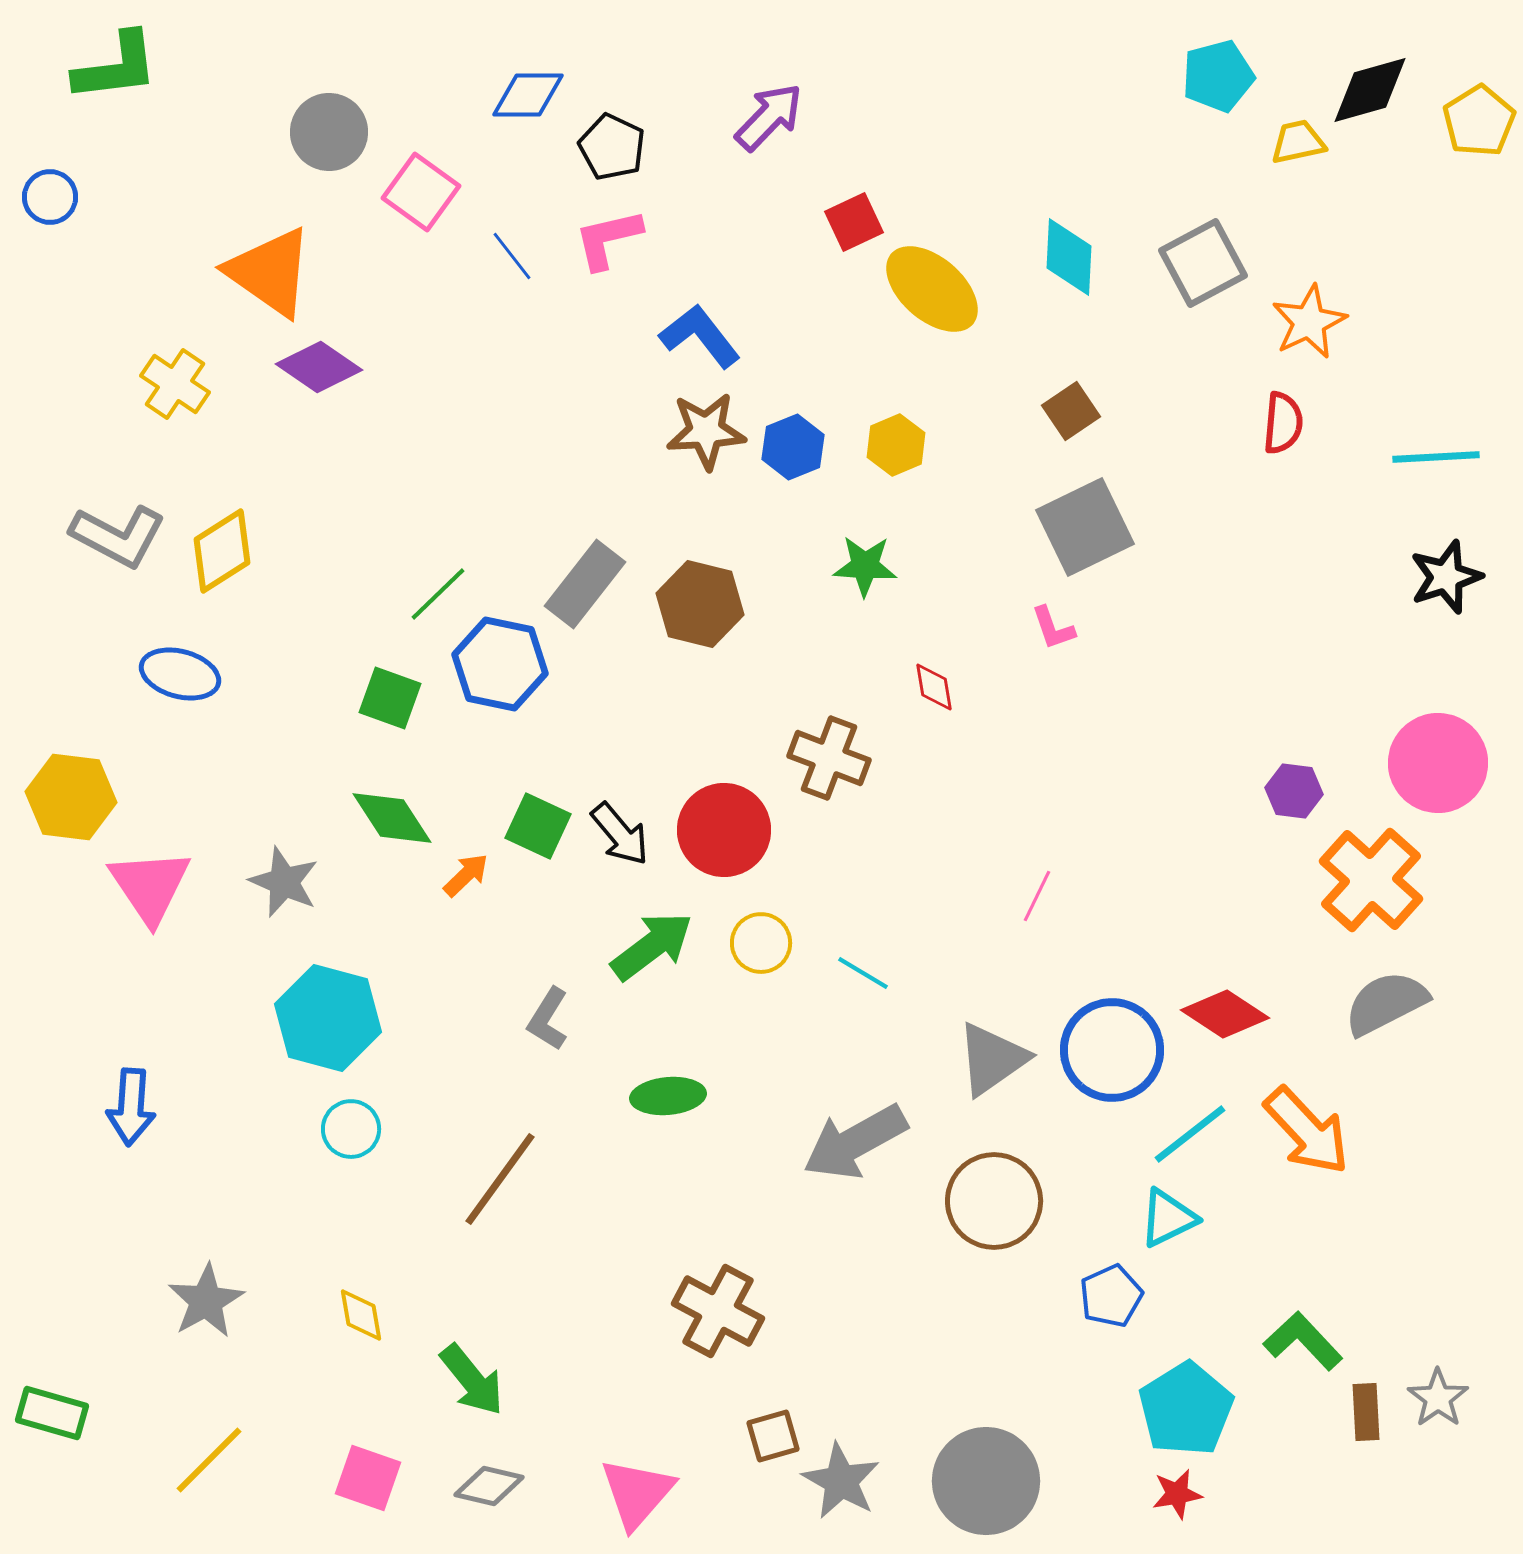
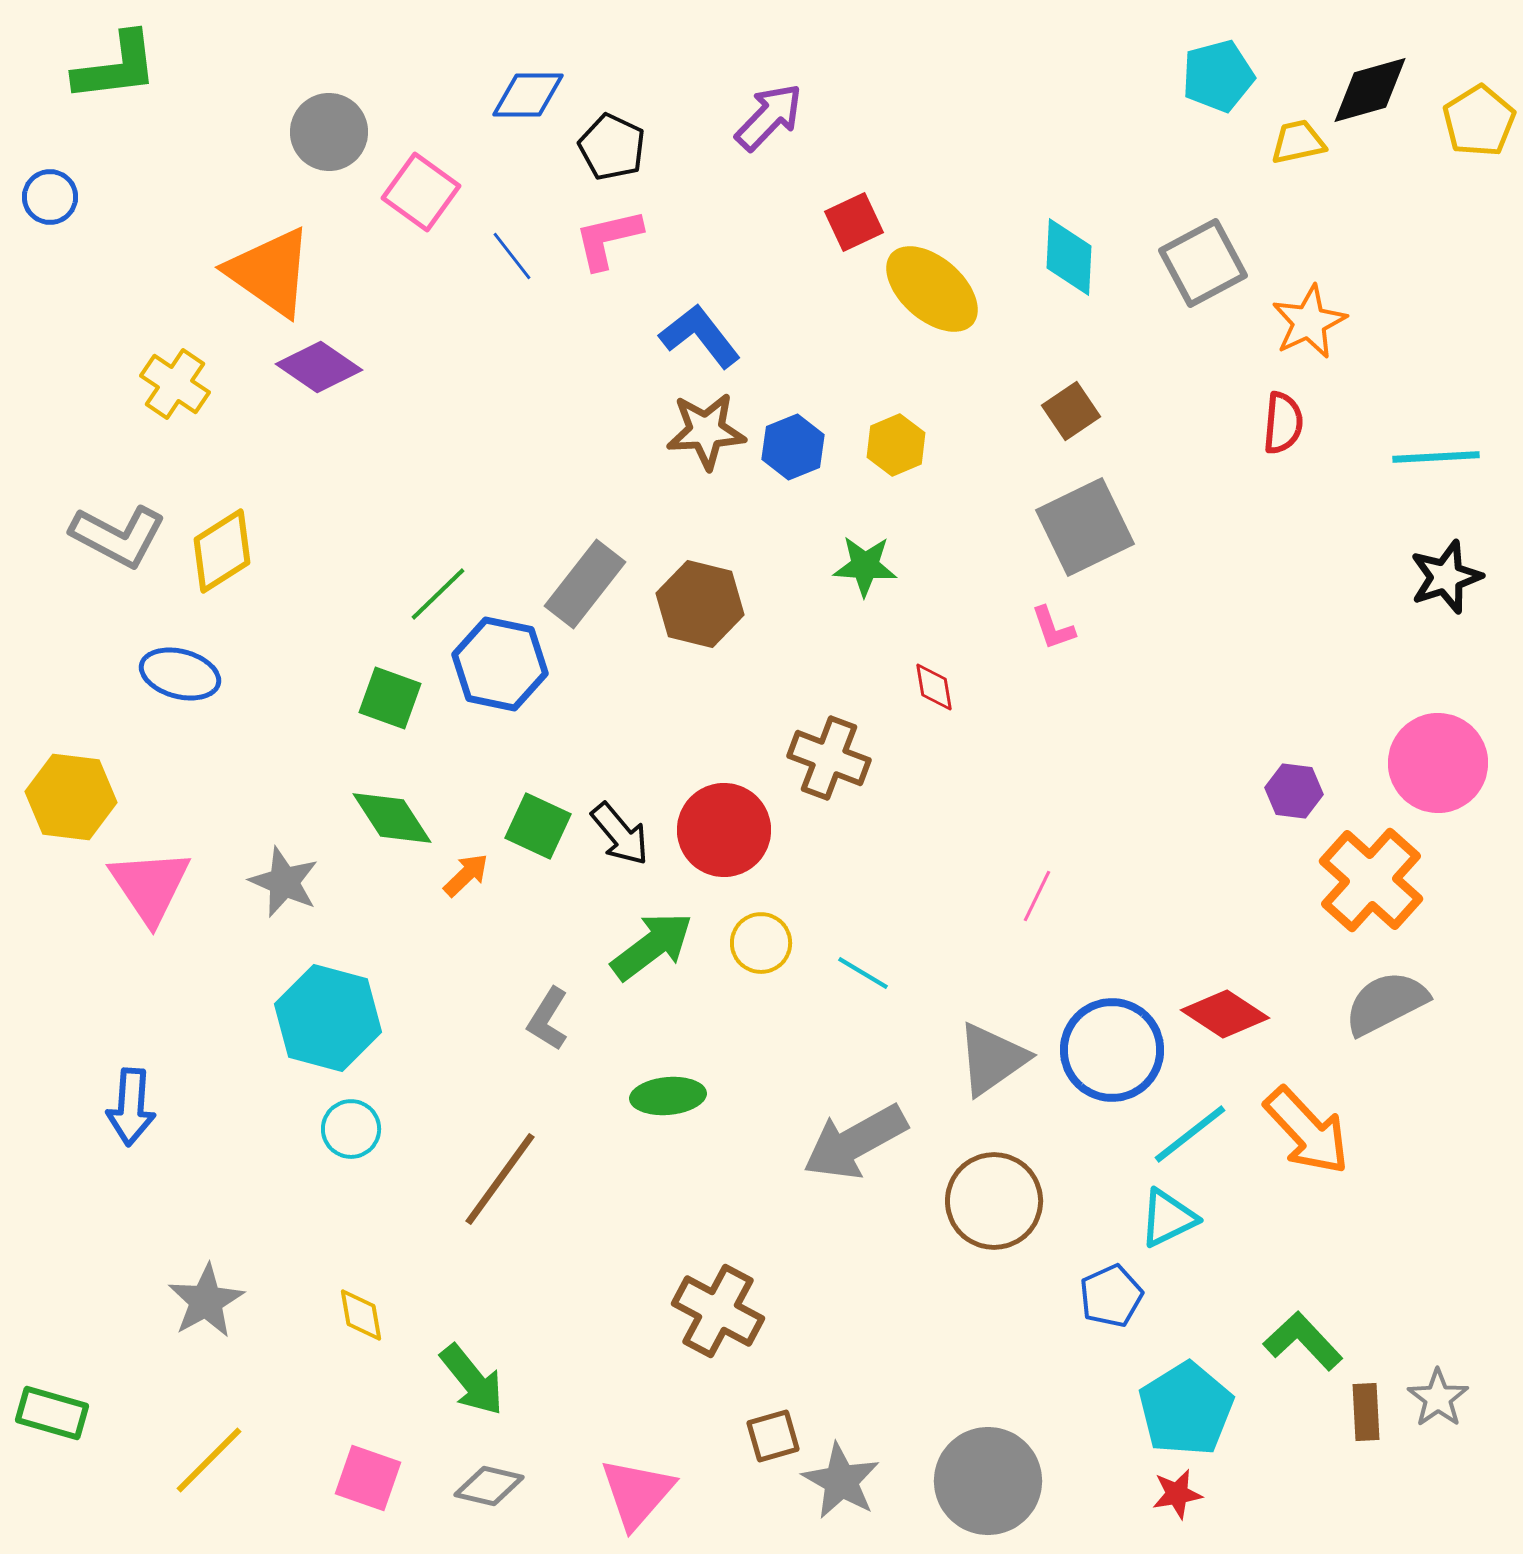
gray circle at (986, 1481): moved 2 px right
